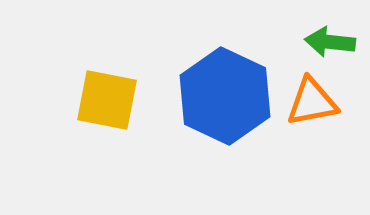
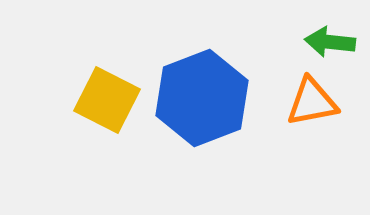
blue hexagon: moved 23 px left, 2 px down; rotated 14 degrees clockwise
yellow square: rotated 16 degrees clockwise
